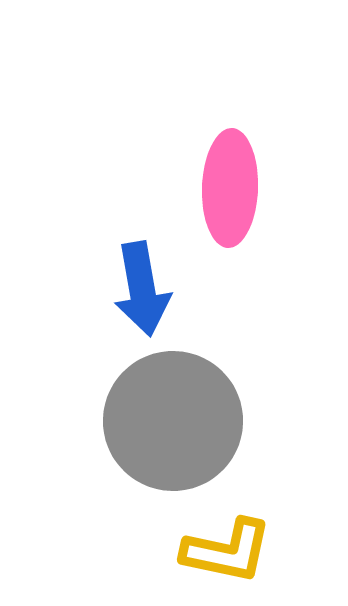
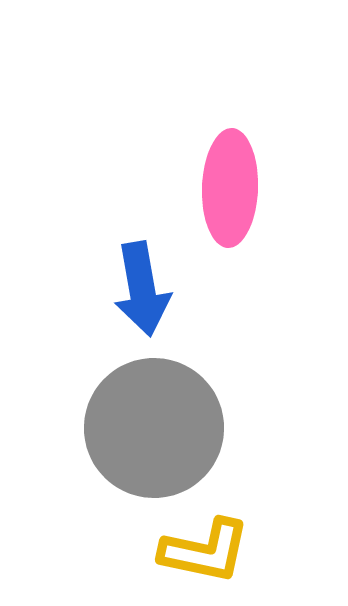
gray circle: moved 19 px left, 7 px down
yellow L-shape: moved 22 px left
